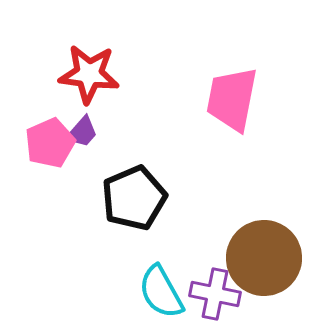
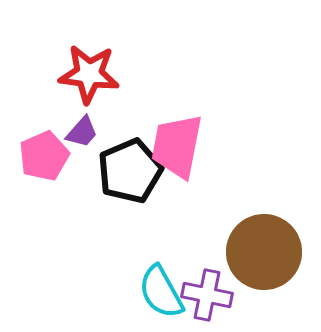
pink trapezoid: moved 55 px left, 47 px down
pink pentagon: moved 6 px left, 13 px down
black pentagon: moved 4 px left, 27 px up
brown circle: moved 6 px up
purple cross: moved 8 px left, 1 px down
